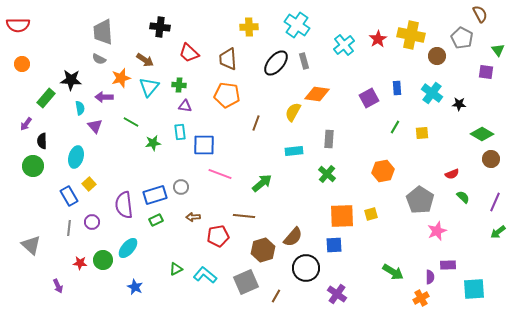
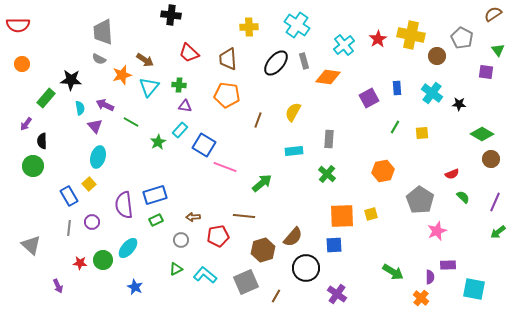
brown semicircle at (480, 14): moved 13 px right; rotated 96 degrees counterclockwise
black cross at (160, 27): moved 11 px right, 12 px up
orange star at (121, 78): moved 1 px right, 3 px up
orange diamond at (317, 94): moved 11 px right, 17 px up
purple arrow at (104, 97): moved 1 px right, 8 px down; rotated 24 degrees clockwise
brown line at (256, 123): moved 2 px right, 3 px up
cyan rectangle at (180, 132): moved 2 px up; rotated 49 degrees clockwise
green star at (153, 143): moved 5 px right, 1 px up; rotated 21 degrees counterclockwise
blue square at (204, 145): rotated 30 degrees clockwise
cyan ellipse at (76, 157): moved 22 px right
pink line at (220, 174): moved 5 px right, 7 px up
gray circle at (181, 187): moved 53 px down
cyan square at (474, 289): rotated 15 degrees clockwise
orange cross at (421, 298): rotated 21 degrees counterclockwise
